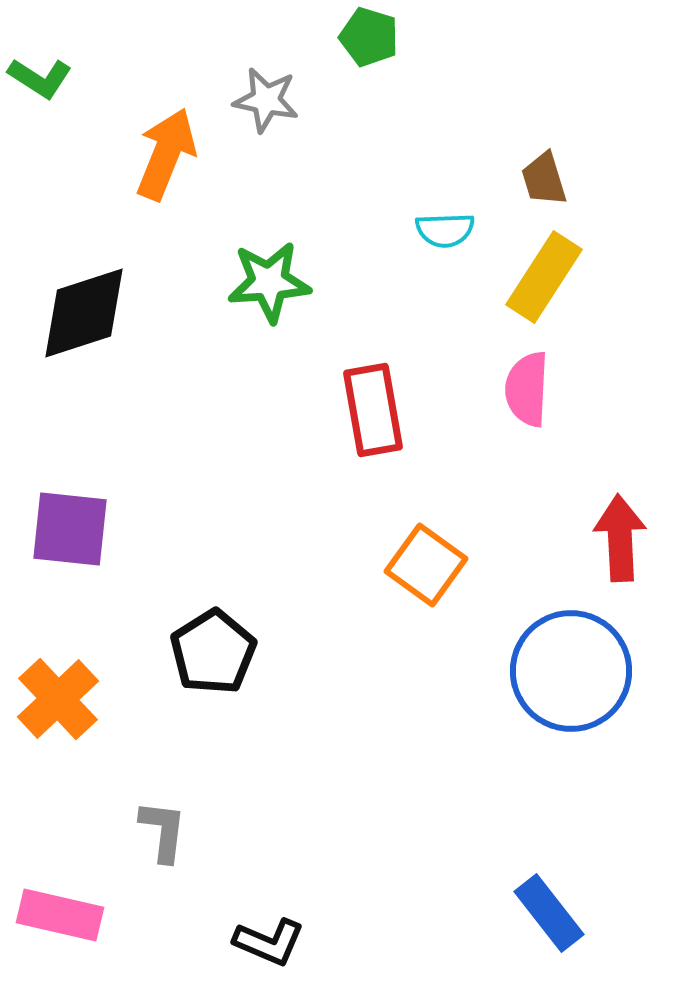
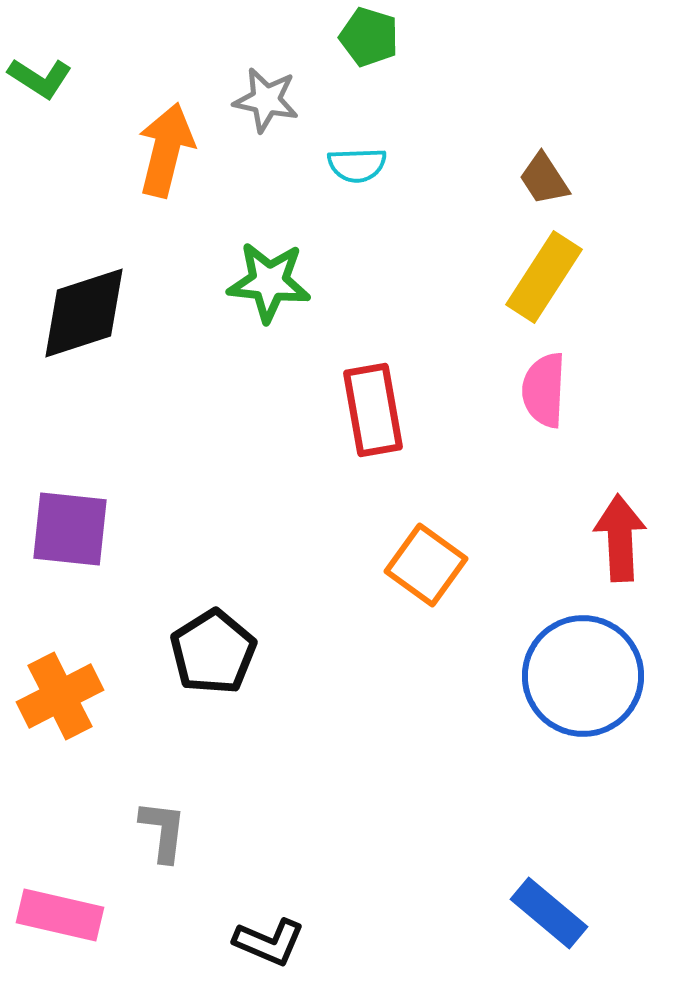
orange arrow: moved 4 px up; rotated 8 degrees counterclockwise
brown trapezoid: rotated 16 degrees counterclockwise
cyan semicircle: moved 88 px left, 65 px up
green star: rotated 10 degrees clockwise
pink semicircle: moved 17 px right, 1 px down
blue circle: moved 12 px right, 5 px down
orange cross: moved 2 px right, 3 px up; rotated 16 degrees clockwise
blue rectangle: rotated 12 degrees counterclockwise
